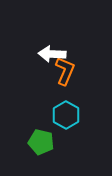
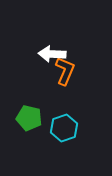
cyan hexagon: moved 2 px left, 13 px down; rotated 12 degrees clockwise
green pentagon: moved 12 px left, 24 px up
